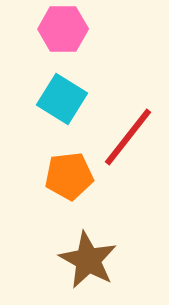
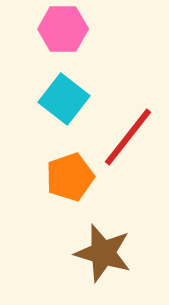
cyan square: moved 2 px right; rotated 6 degrees clockwise
orange pentagon: moved 1 px right, 1 px down; rotated 12 degrees counterclockwise
brown star: moved 15 px right, 7 px up; rotated 12 degrees counterclockwise
